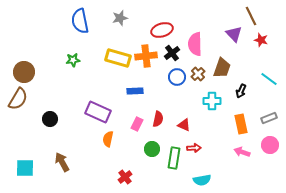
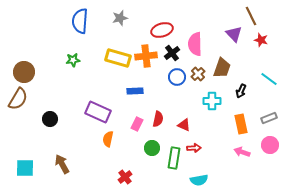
blue semicircle: rotated 15 degrees clockwise
green circle: moved 1 px up
brown arrow: moved 2 px down
cyan semicircle: moved 3 px left
